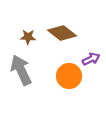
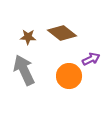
gray arrow: moved 3 px right
